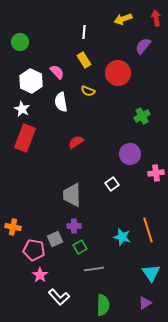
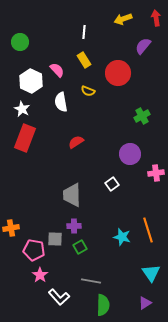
pink semicircle: moved 2 px up
orange cross: moved 2 px left, 1 px down; rotated 21 degrees counterclockwise
gray square: rotated 28 degrees clockwise
gray line: moved 3 px left, 12 px down; rotated 18 degrees clockwise
